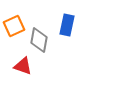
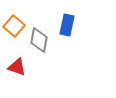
orange square: rotated 25 degrees counterclockwise
red triangle: moved 6 px left, 1 px down
